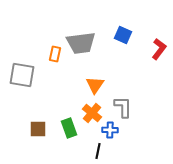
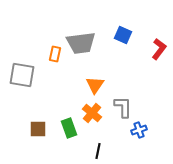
blue cross: moved 29 px right; rotated 21 degrees counterclockwise
